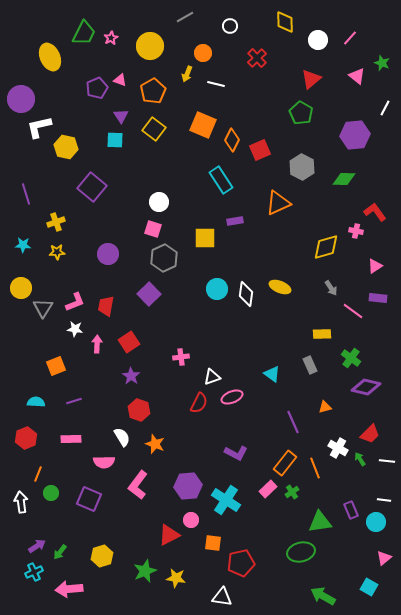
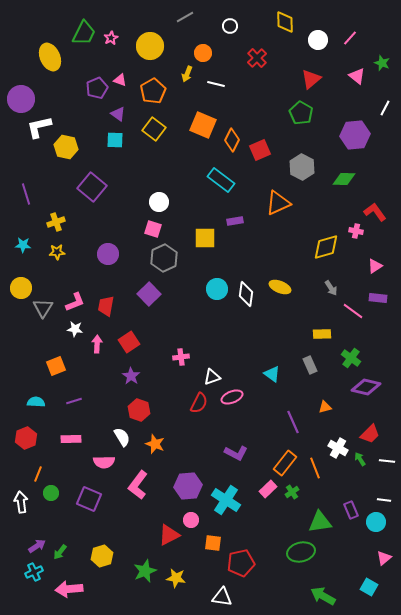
purple triangle at (121, 116): moved 3 px left, 2 px up; rotated 21 degrees counterclockwise
cyan rectangle at (221, 180): rotated 20 degrees counterclockwise
